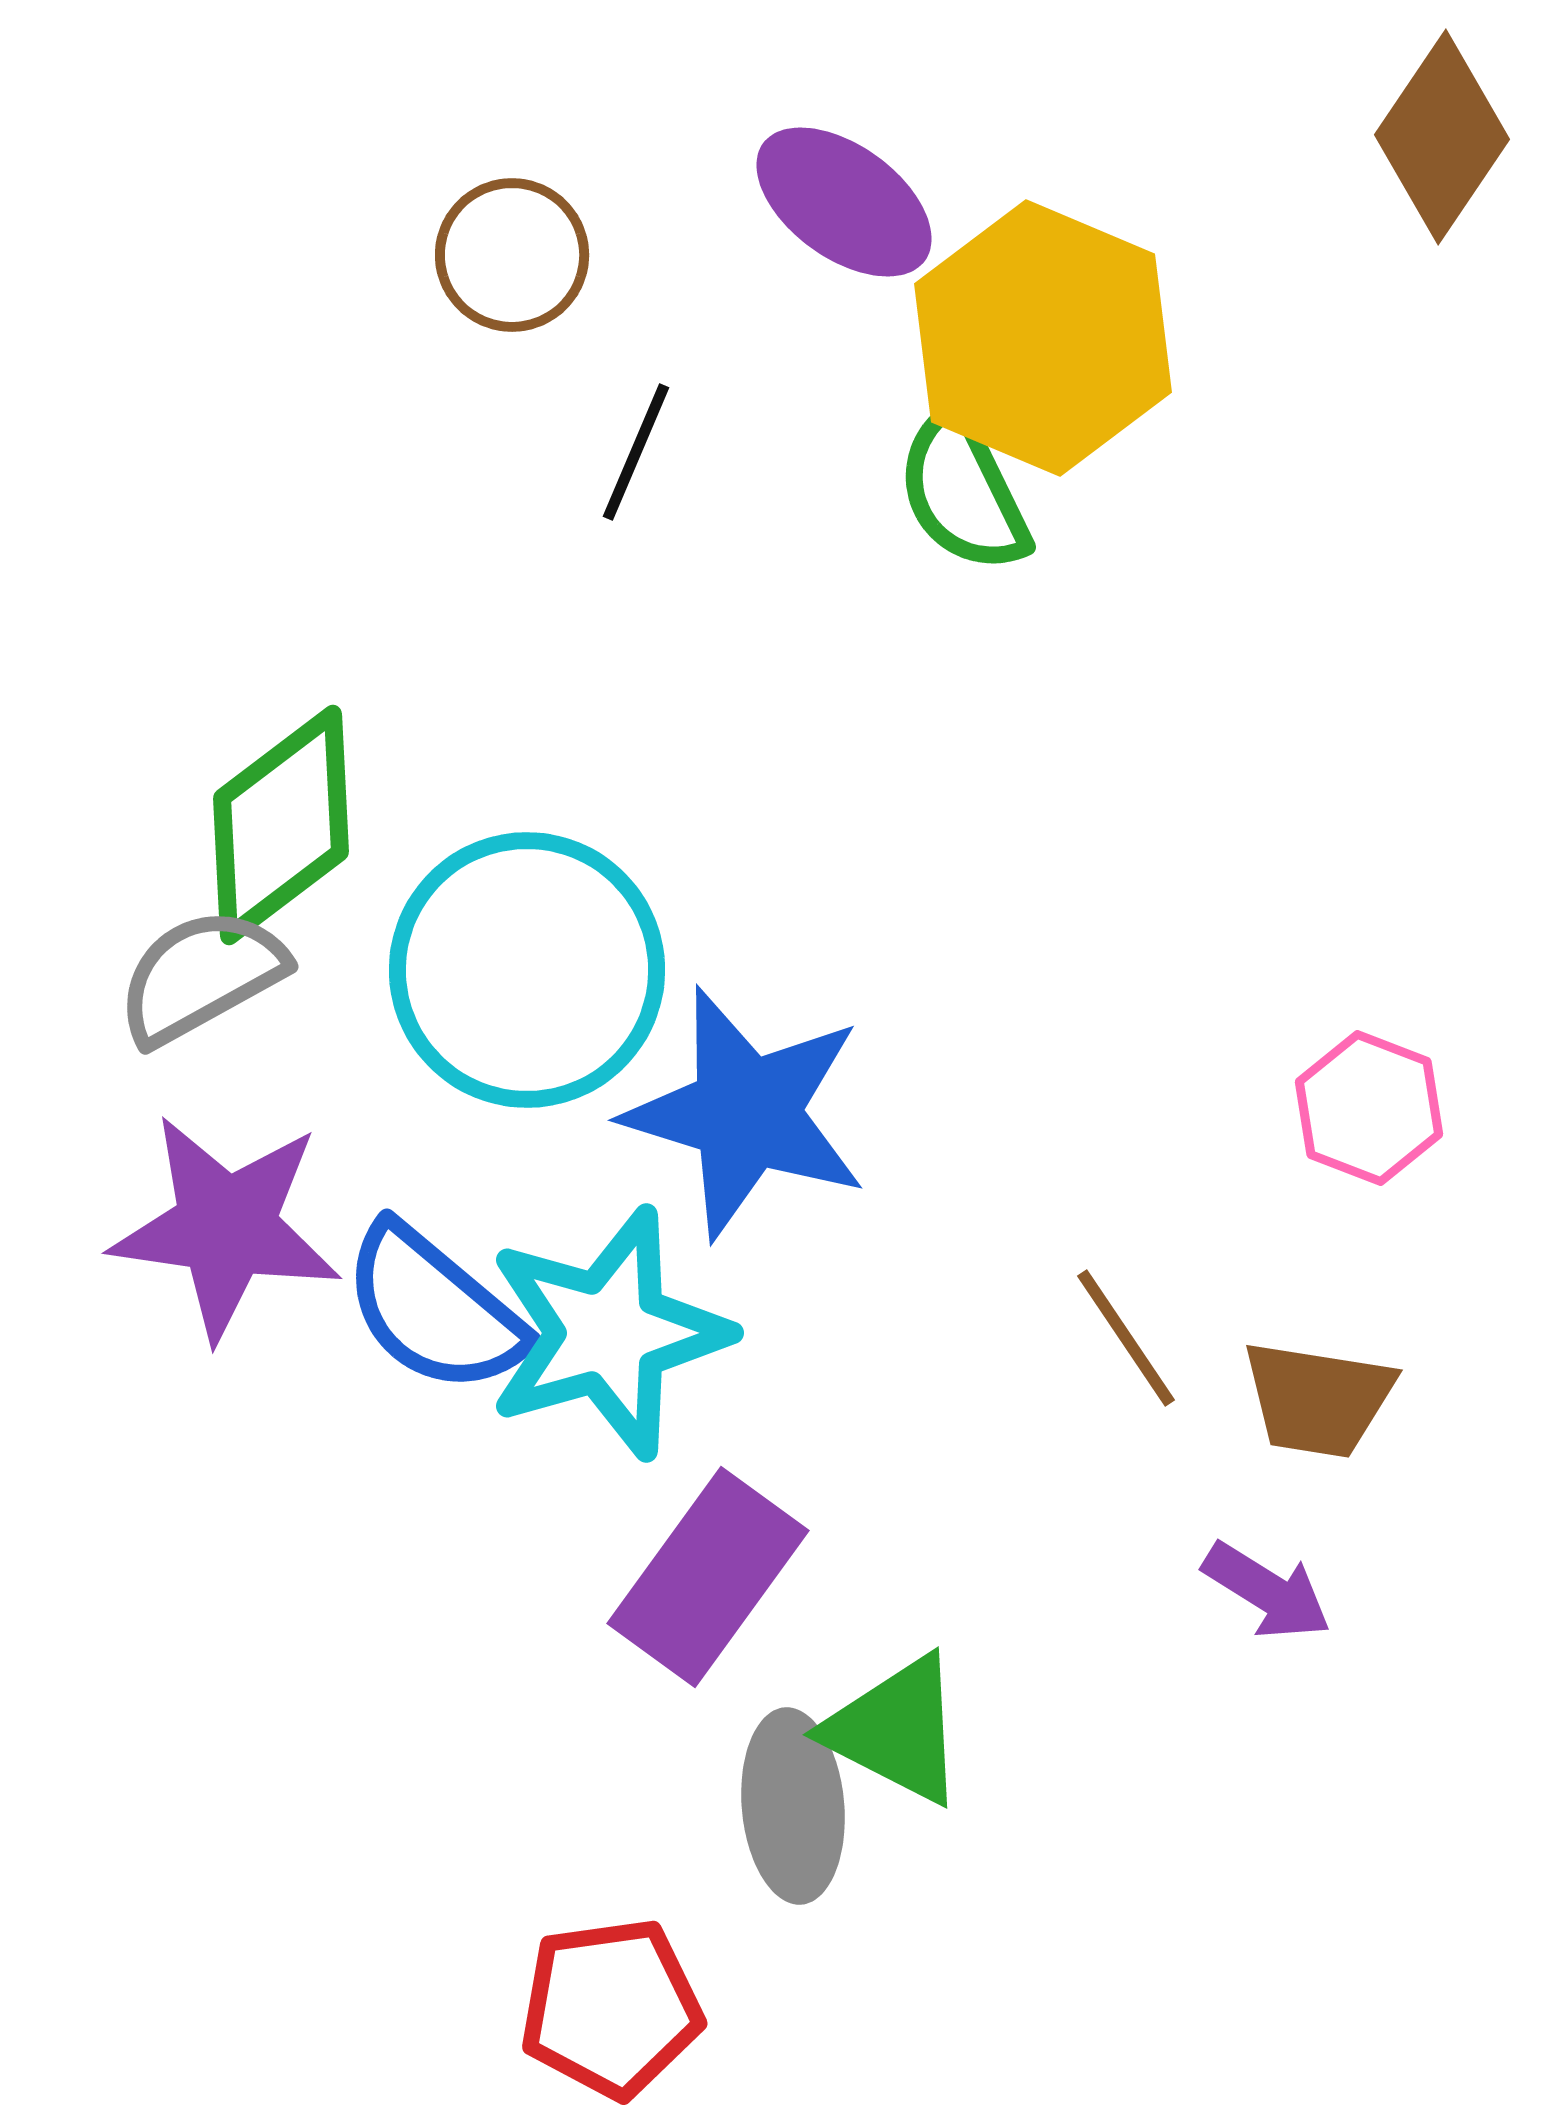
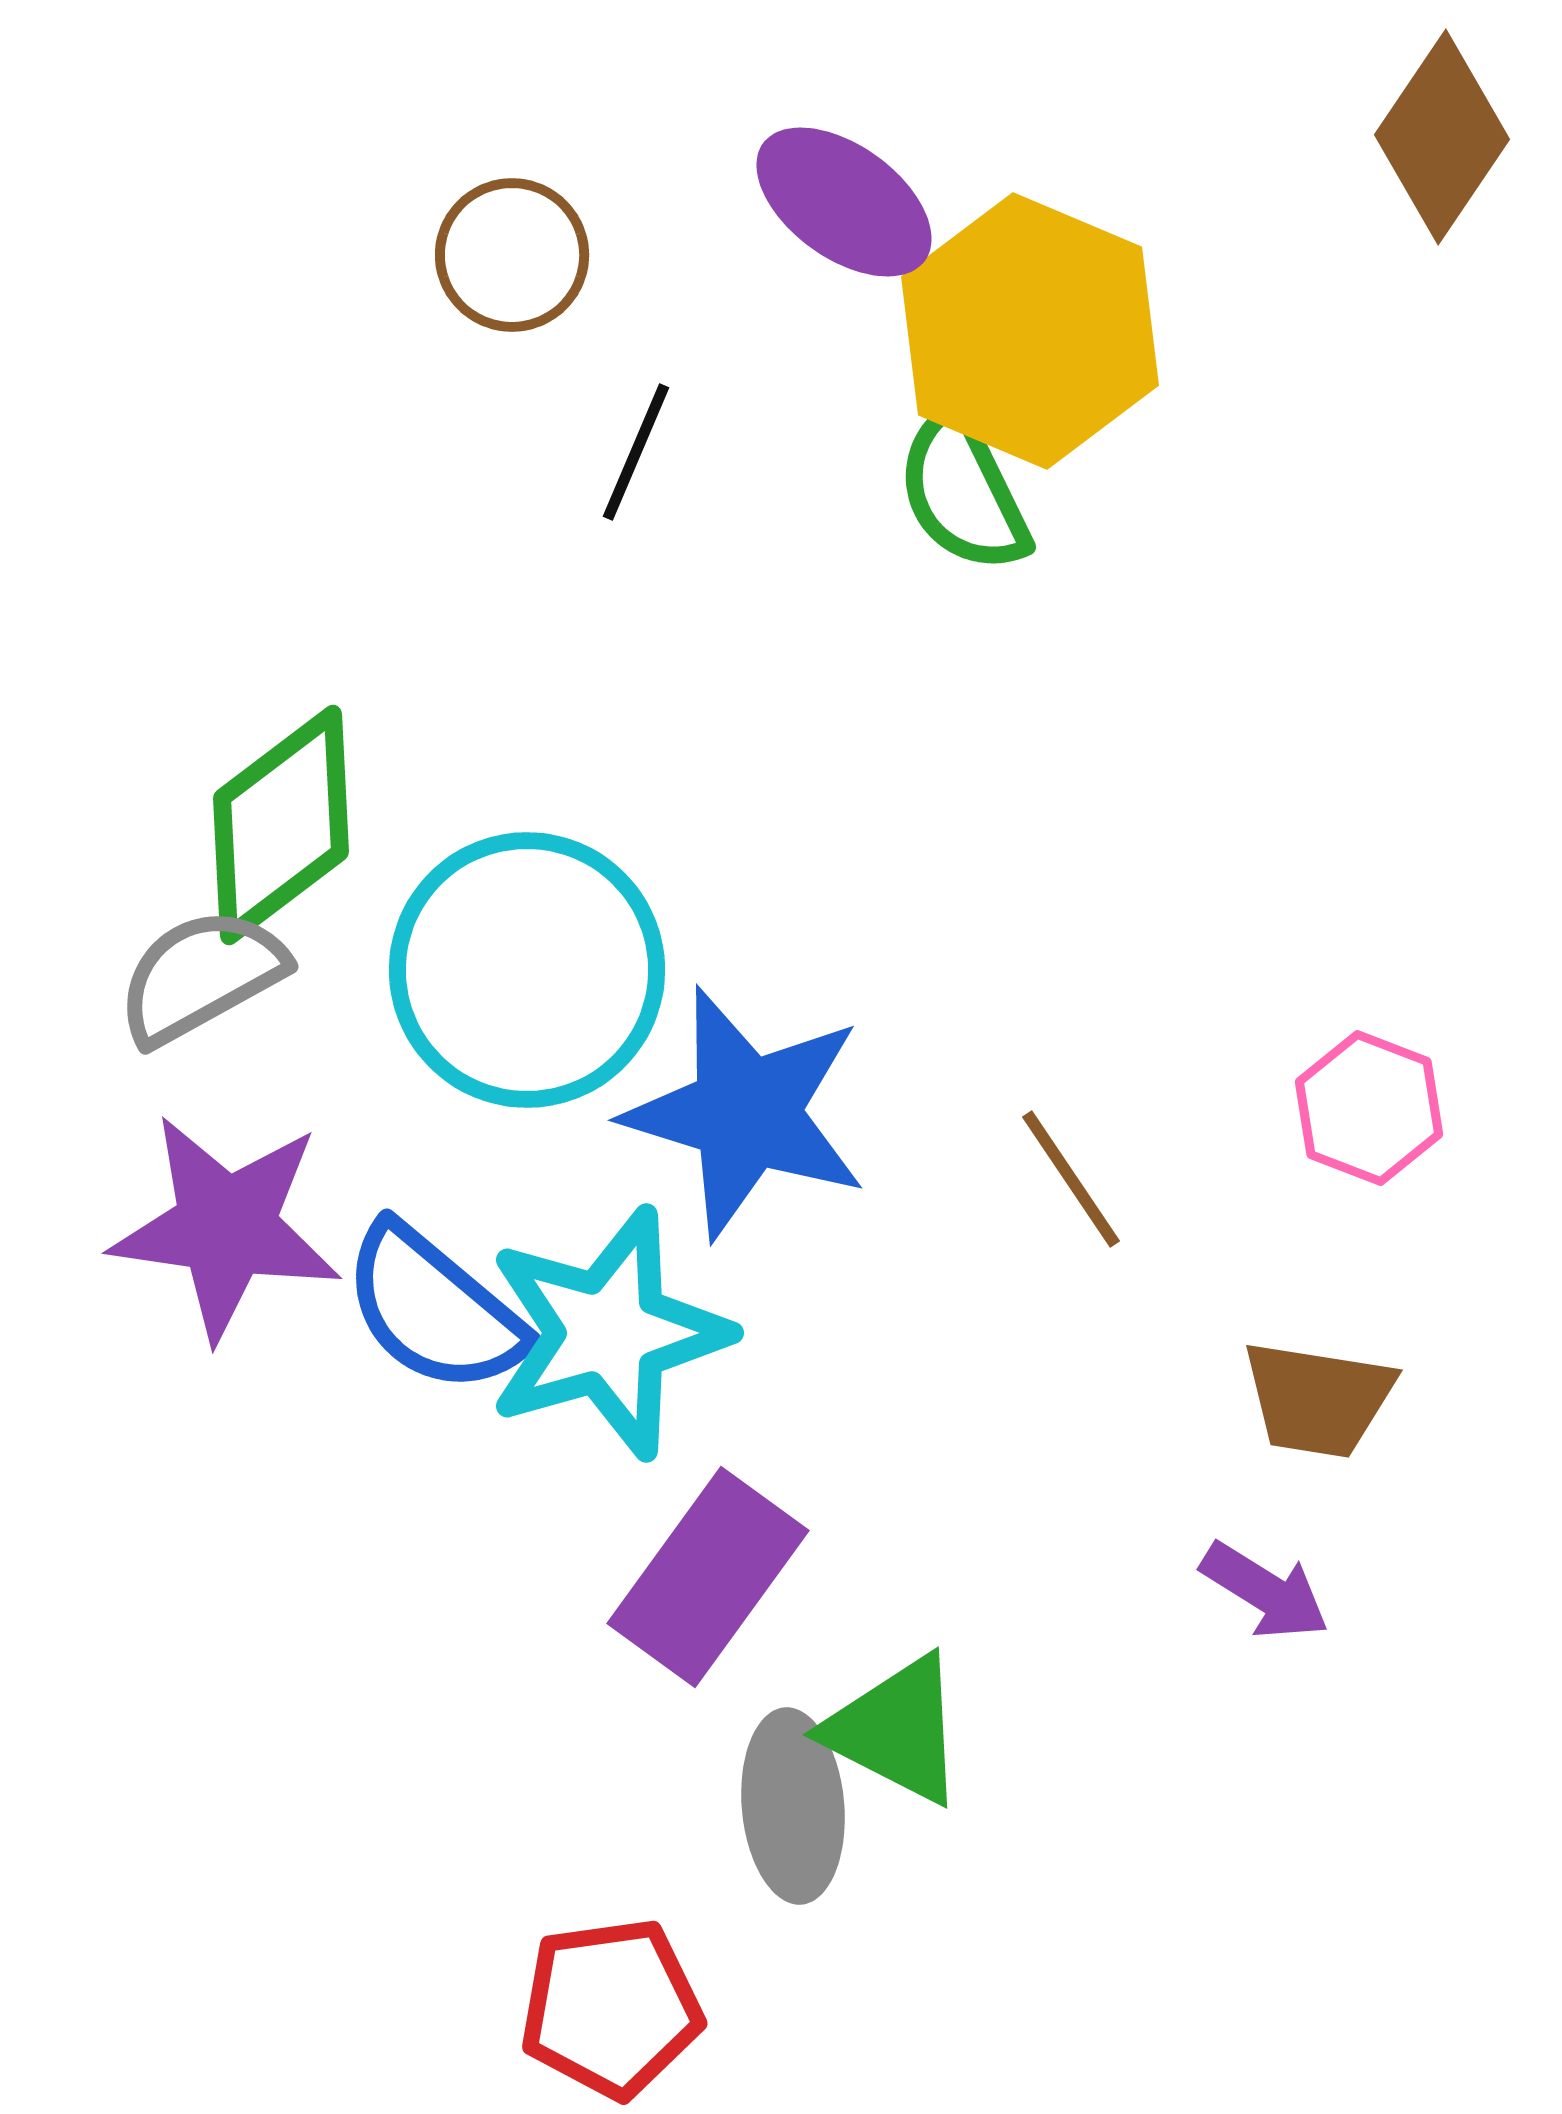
yellow hexagon: moved 13 px left, 7 px up
brown line: moved 55 px left, 159 px up
purple arrow: moved 2 px left
